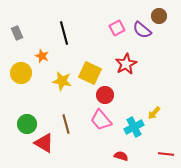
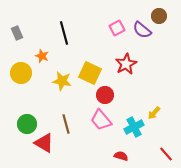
red line: rotated 42 degrees clockwise
